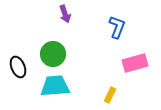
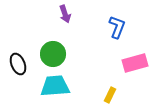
black ellipse: moved 3 px up
